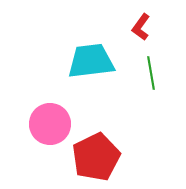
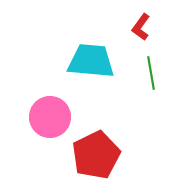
cyan trapezoid: rotated 12 degrees clockwise
pink circle: moved 7 px up
red pentagon: moved 2 px up
